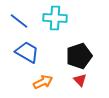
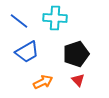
blue trapezoid: rotated 120 degrees clockwise
black pentagon: moved 3 px left, 2 px up
red triangle: moved 2 px left
